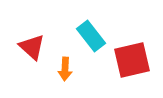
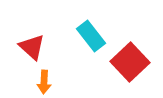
red square: moved 2 px left, 2 px down; rotated 30 degrees counterclockwise
orange arrow: moved 21 px left, 13 px down
